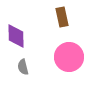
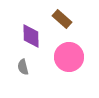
brown rectangle: moved 2 px down; rotated 36 degrees counterclockwise
purple diamond: moved 15 px right
